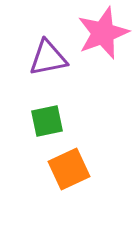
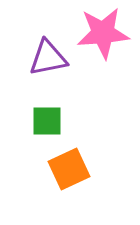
pink star: rotated 16 degrees clockwise
green square: rotated 12 degrees clockwise
